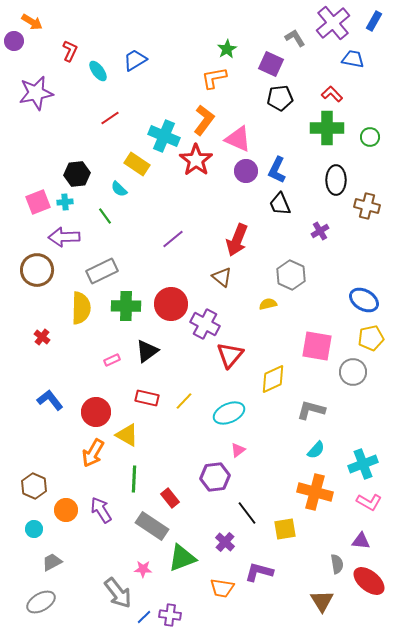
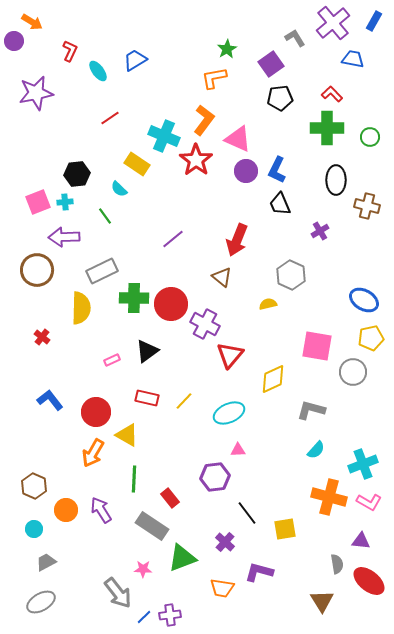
purple square at (271, 64): rotated 30 degrees clockwise
green cross at (126, 306): moved 8 px right, 8 px up
pink triangle at (238, 450): rotated 35 degrees clockwise
orange cross at (315, 492): moved 14 px right, 5 px down
gray trapezoid at (52, 562): moved 6 px left
purple cross at (170, 615): rotated 15 degrees counterclockwise
